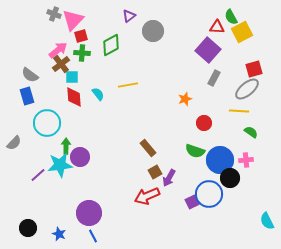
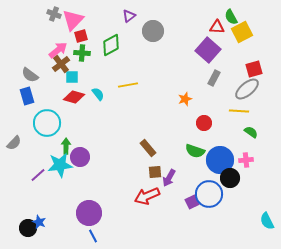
red diamond at (74, 97): rotated 70 degrees counterclockwise
brown square at (155, 172): rotated 24 degrees clockwise
blue star at (59, 234): moved 20 px left, 12 px up
